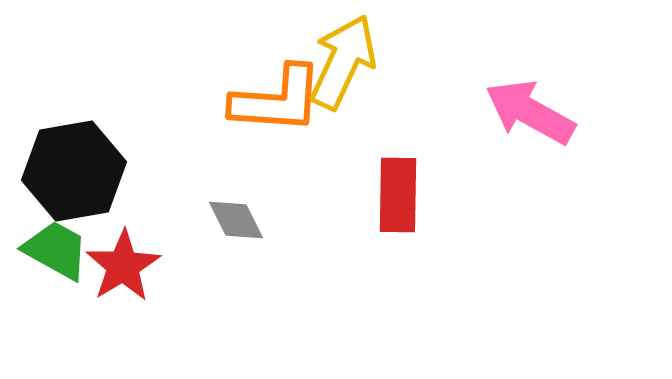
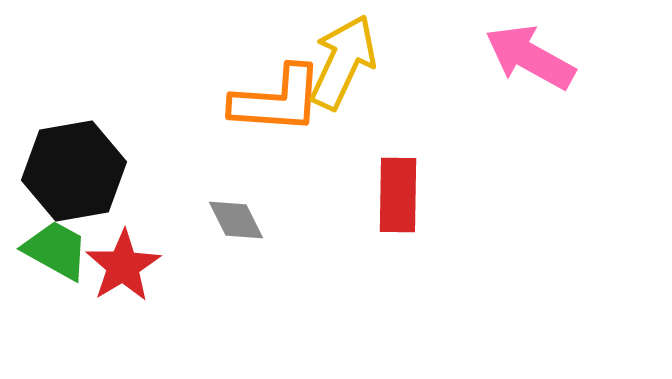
pink arrow: moved 55 px up
